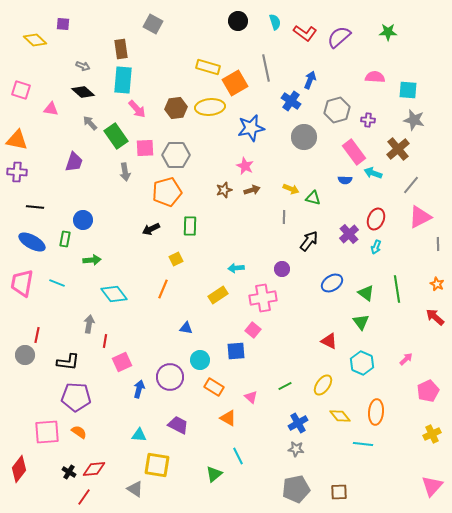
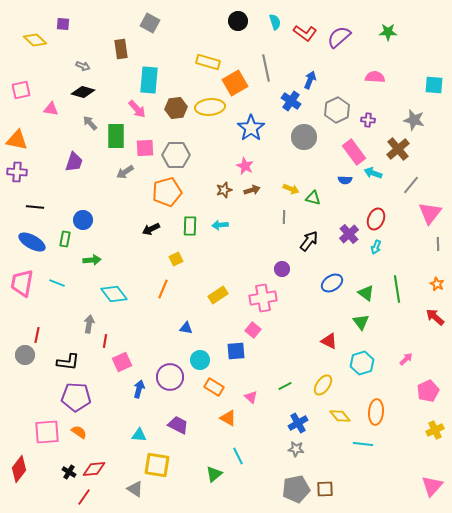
gray square at (153, 24): moved 3 px left, 1 px up
yellow rectangle at (208, 67): moved 5 px up
cyan rectangle at (123, 80): moved 26 px right
pink square at (21, 90): rotated 30 degrees counterclockwise
cyan square at (408, 90): moved 26 px right, 5 px up
black diamond at (83, 92): rotated 25 degrees counterclockwise
gray hexagon at (337, 110): rotated 10 degrees counterclockwise
blue star at (251, 128): rotated 24 degrees counterclockwise
green rectangle at (116, 136): rotated 35 degrees clockwise
gray arrow at (125, 172): rotated 66 degrees clockwise
pink triangle at (420, 217): moved 10 px right, 4 px up; rotated 25 degrees counterclockwise
cyan arrow at (236, 268): moved 16 px left, 43 px up
cyan hexagon at (362, 363): rotated 20 degrees clockwise
yellow cross at (432, 434): moved 3 px right, 4 px up
brown square at (339, 492): moved 14 px left, 3 px up
